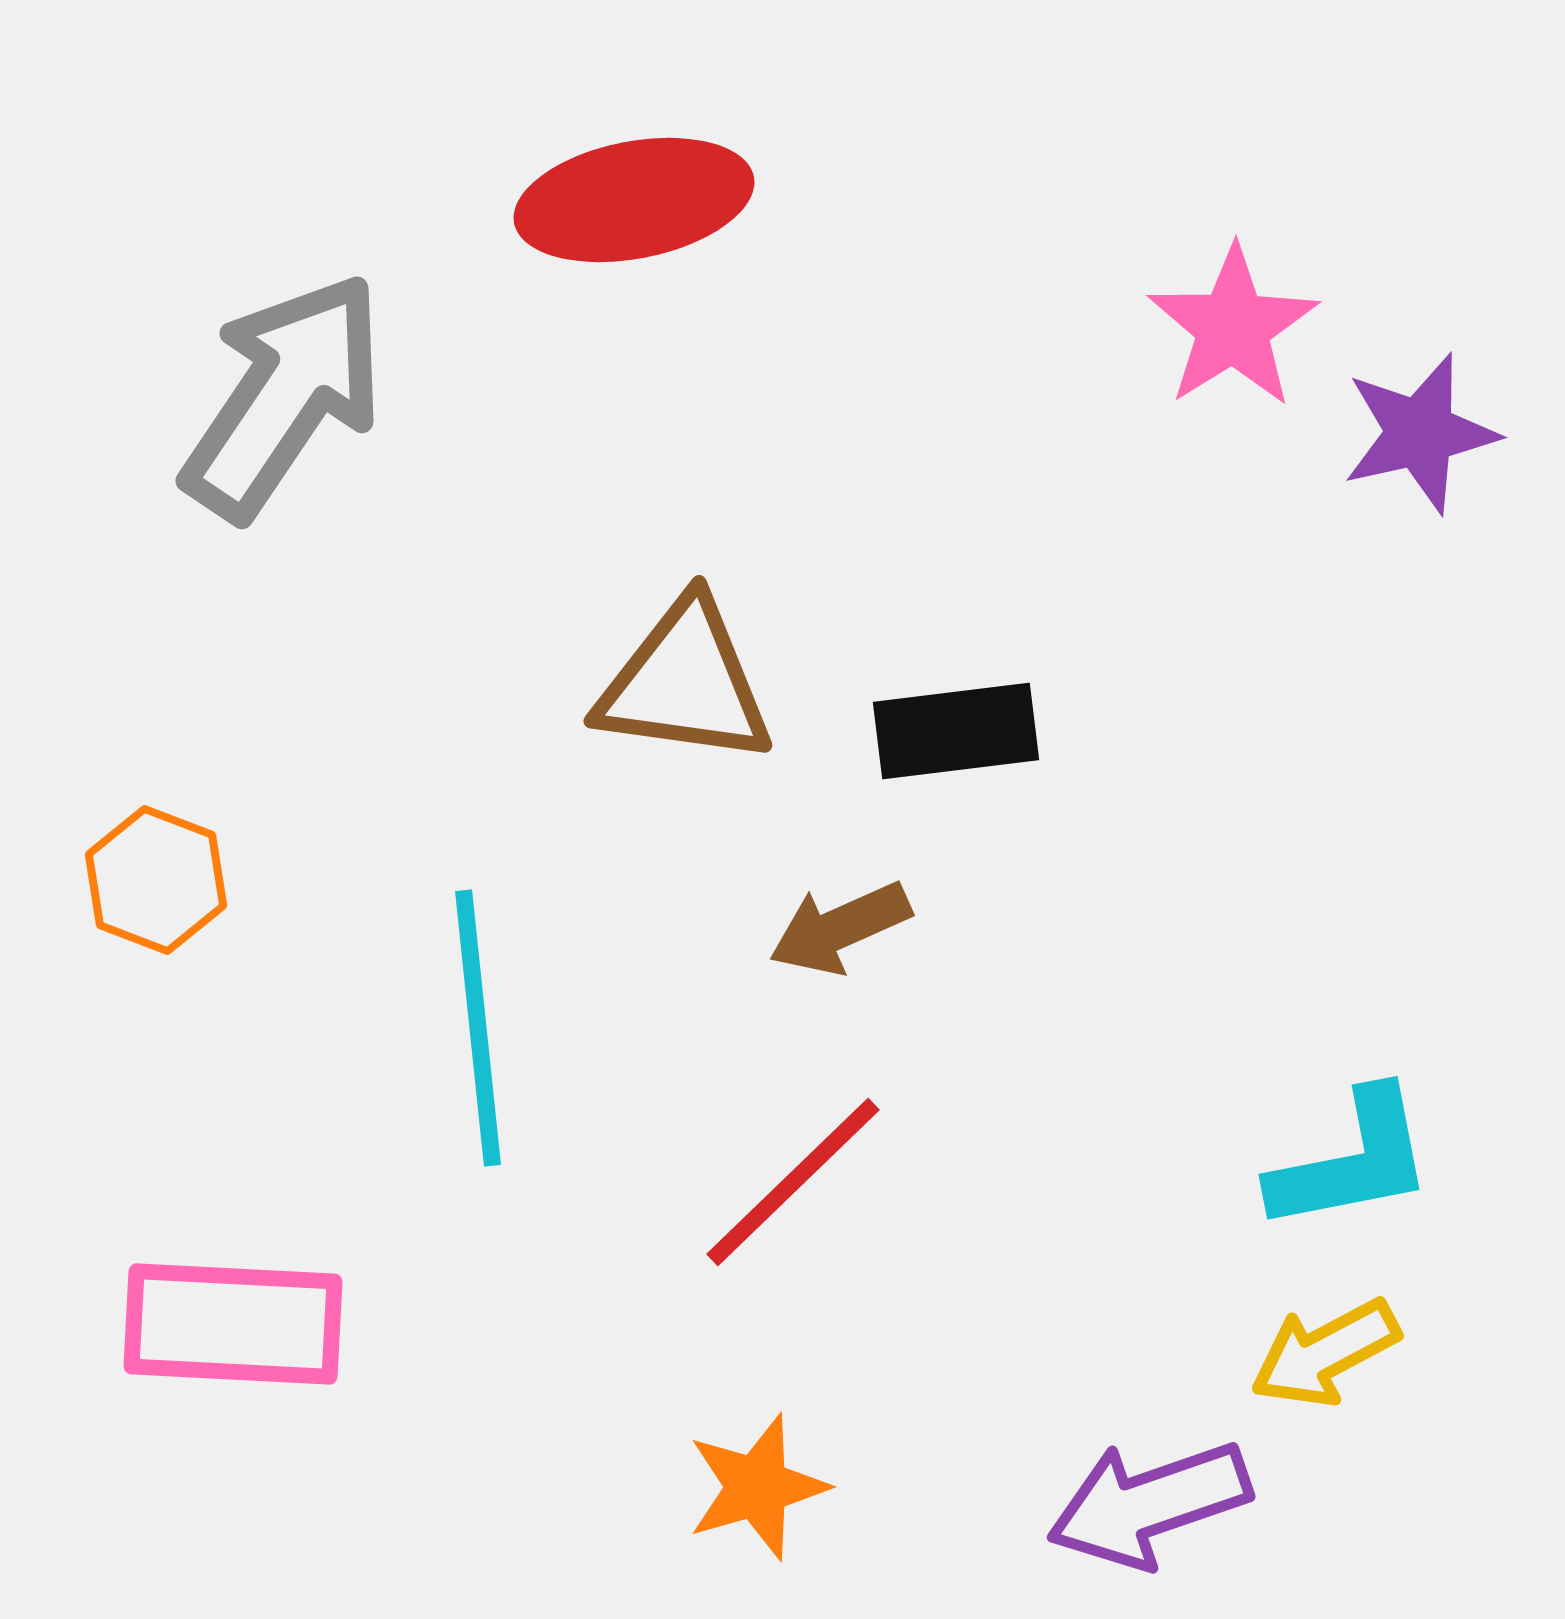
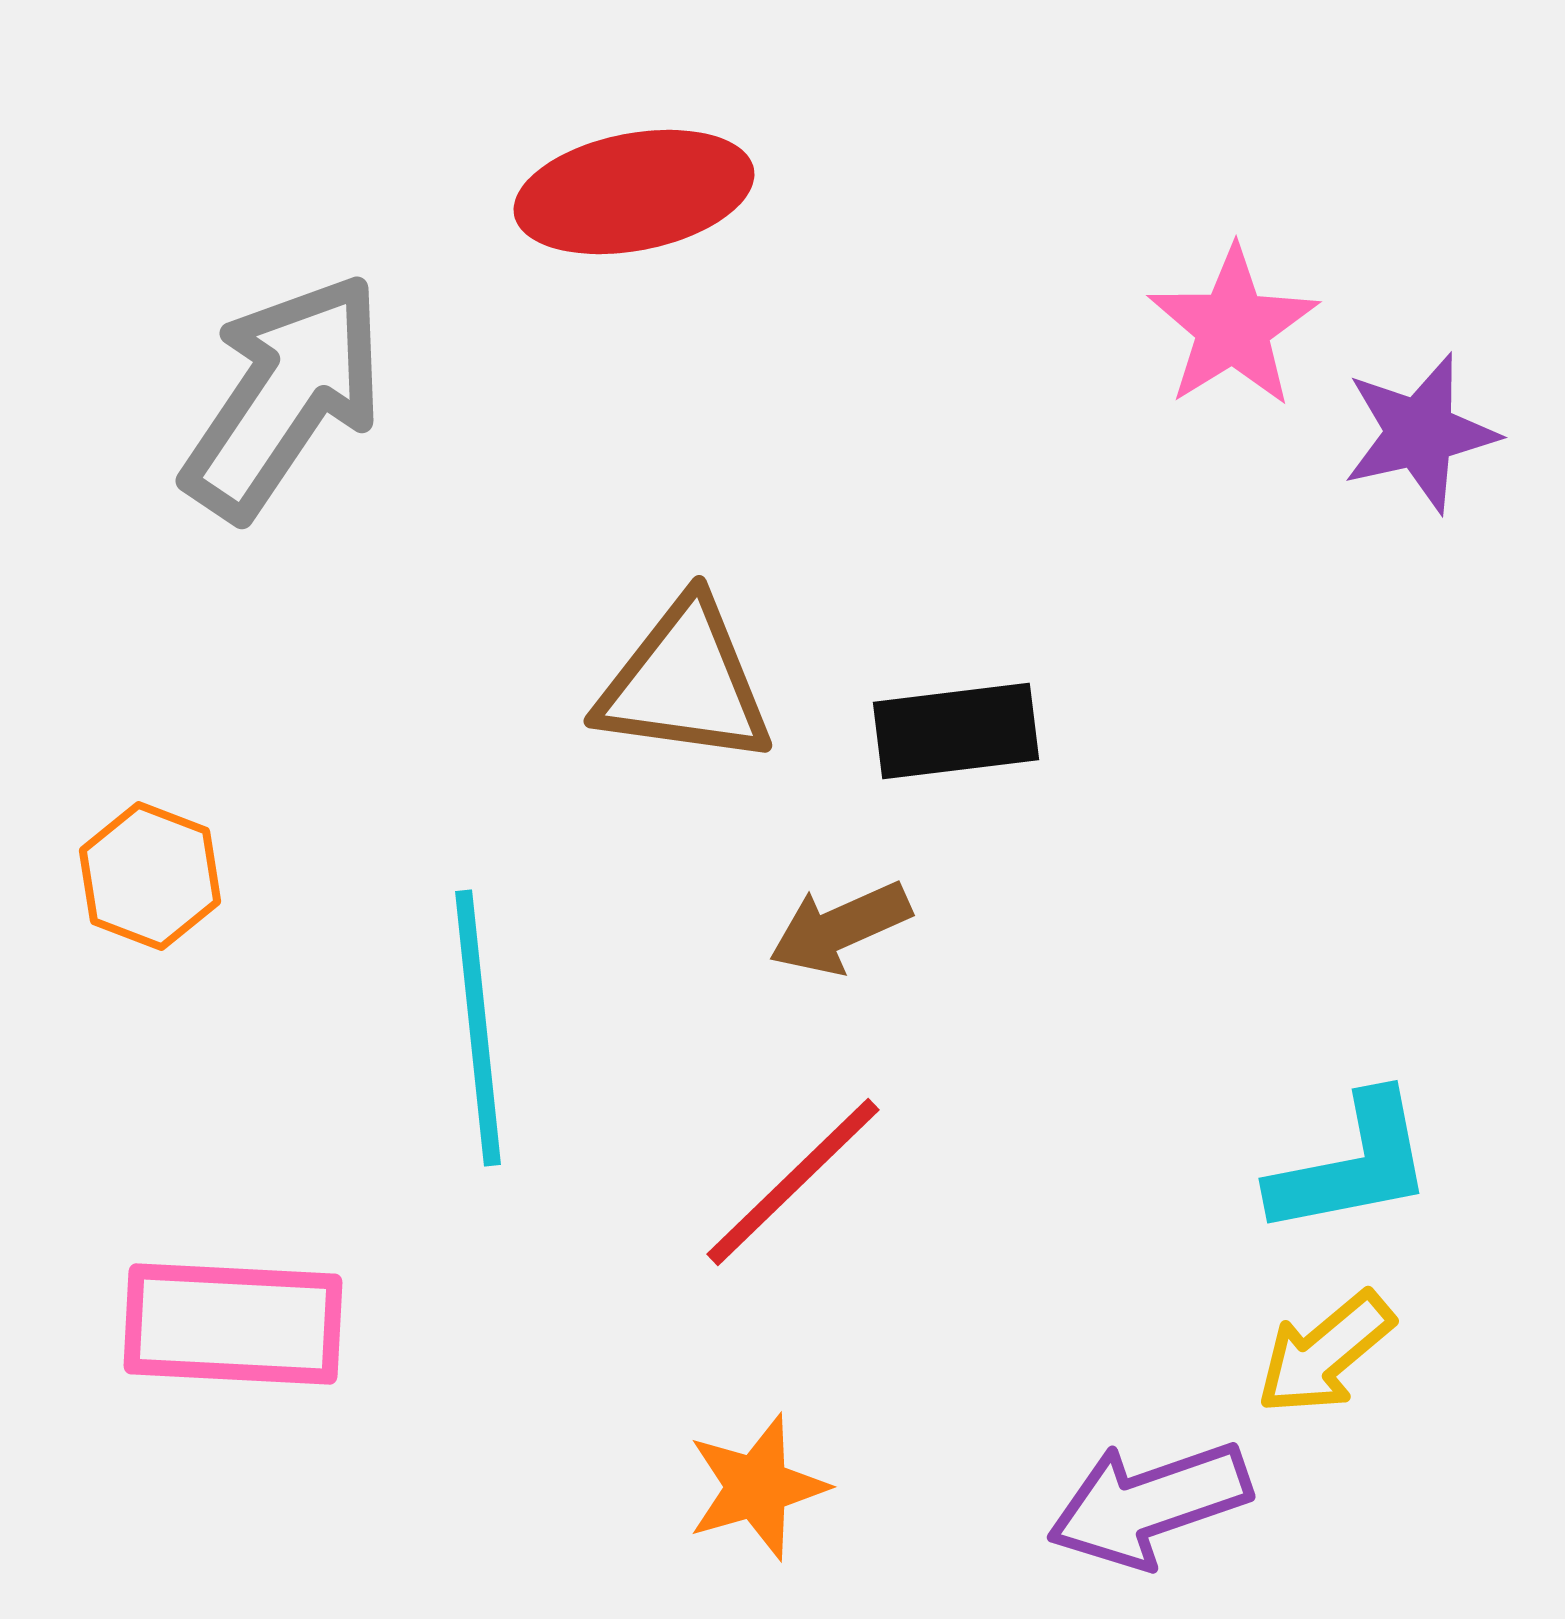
red ellipse: moved 8 px up
orange hexagon: moved 6 px left, 4 px up
cyan L-shape: moved 4 px down
yellow arrow: rotated 12 degrees counterclockwise
